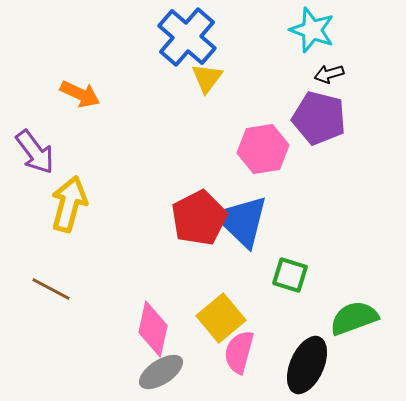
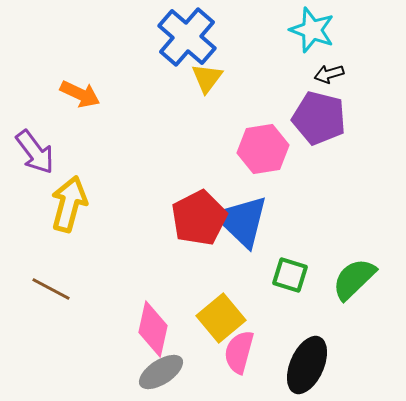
green semicircle: moved 39 px up; rotated 24 degrees counterclockwise
